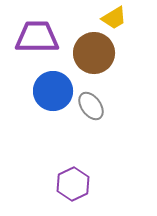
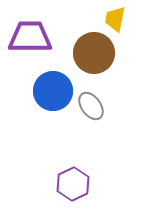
yellow trapezoid: moved 1 px right, 1 px down; rotated 132 degrees clockwise
purple trapezoid: moved 7 px left
